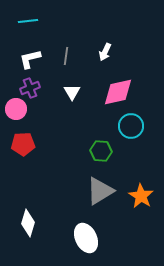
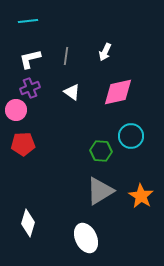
white triangle: rotated 24 degrees counterclockwise
pink circle: moved 1 px down
cyan circle: moved 10 px down
